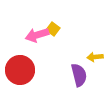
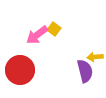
yellow square: moved 1 px right
pink arrow: rotated 20 degrees counterclockwise
purple semicircle: moved 6 px right, 4 px up
